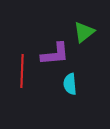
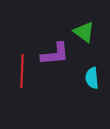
green triangle: rotated 45 degrees counterclockwise
cyan semicircle: moved 22 px right, 6 px up
